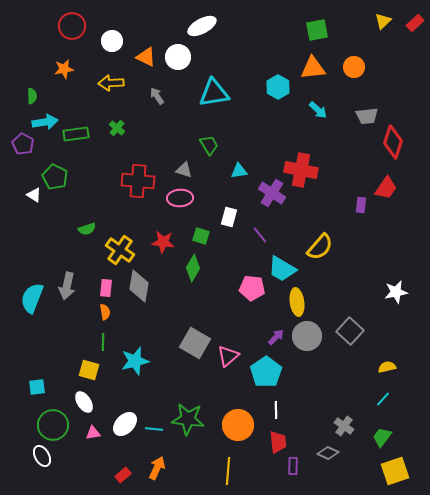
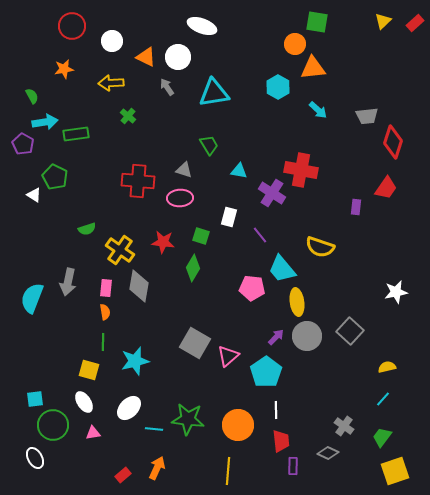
white ellipse at (202, 26): rotated 48 degrees clockwise
green square at (317, 30): moved 8 px up; rotated 20 degrees clockwise
orange circle at (354, 67): moved 59 px left, 23 px up
green semicircle at (32, 96): rotated 28 degrees counterclockwise
gray arrow at (157, 96): moved 10 px right, 9 px up
green cross at (117, 128): moved 11 px right, 12 px up
cyan triangle at (239, 171): rotated 18 degrees clockwise
purple rectangle at (361, 205): moved 5 px left, 2 px down
yellow semicircle at (320, 247): rotated 68 degrees clockwise
cyan trapezoid at (282, 269): rotated 20 degrees clockwise
gray arrow at (67, 286): moved 1 px right, 4 px up
cyan square at (37, 387): moved 2 px left, 12 px down
white ellipse at (125, 424): moved 4 px right, 16 px up
red trapezoid at (278, 442): moved 3 px right, 1 px up
white ellipse at (42, 456): moved 7 px left, 2 px down
